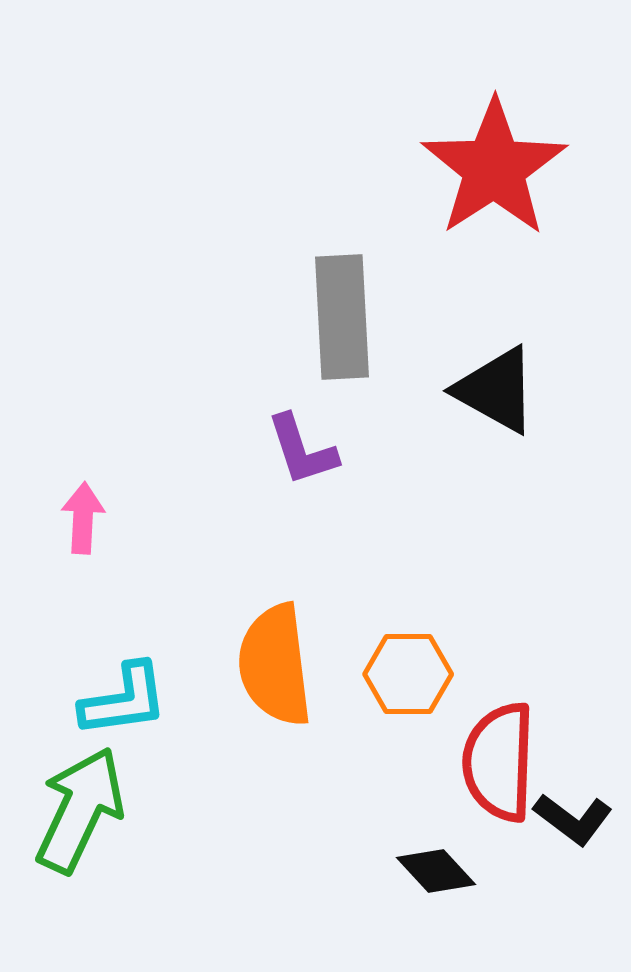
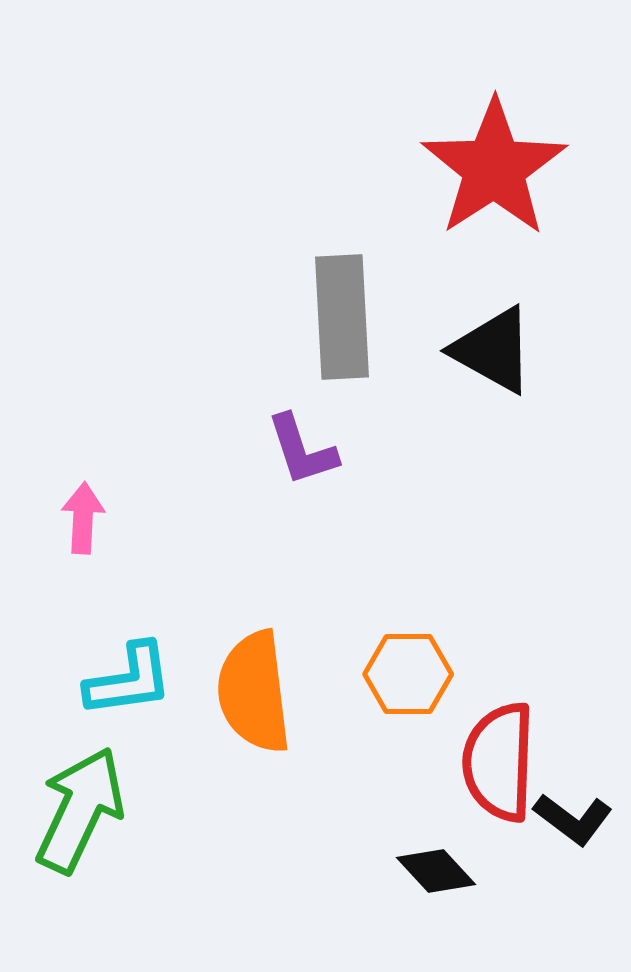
black triangle: moved 3 px left, 40 px up
orange semicircle: moved 21 px left, 27 px down
cyan L-shape: moved 5 px right, 20 px up
